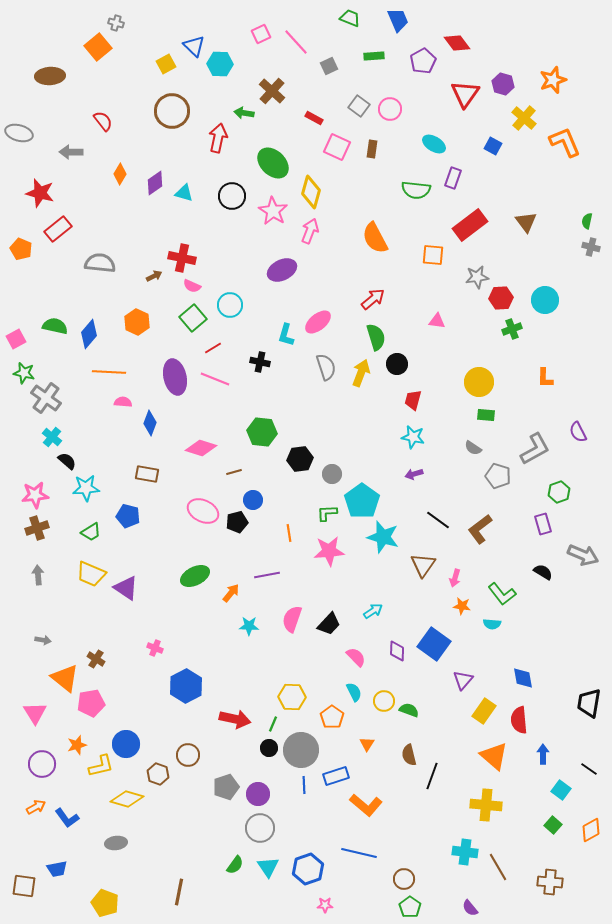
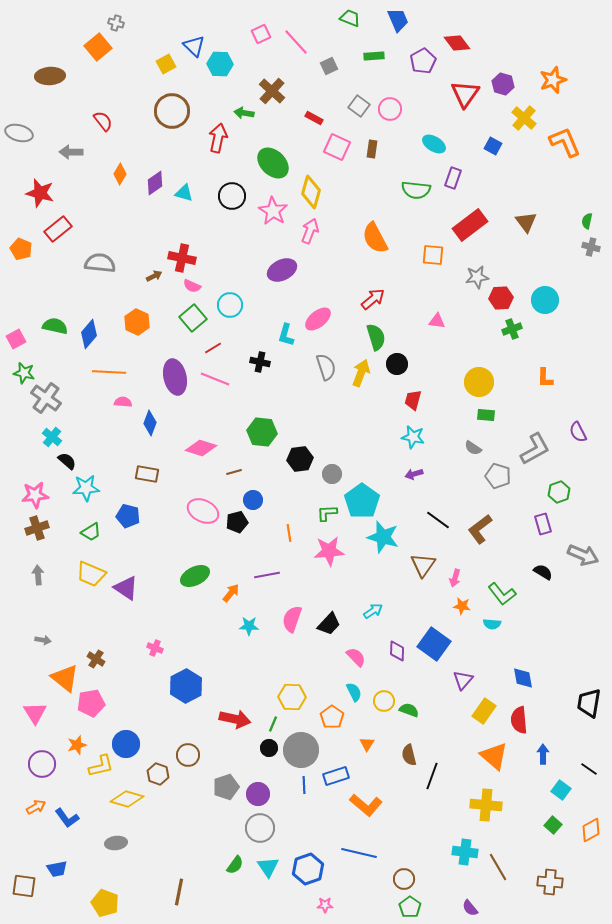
pink ellipse at (318, 322): moved 3 px up
